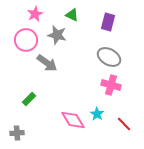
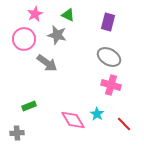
green triangle: moved 4 px left
pink circle: moved 2 px left, 1 px up
green rectangle: moved 7 px down; rotated 24 degrees clockwise
